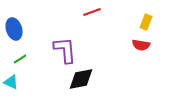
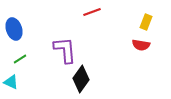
black diamond: rotated 44 degrees counterclockwise
